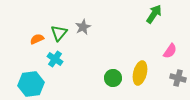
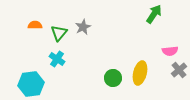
orange semicircle: moved 2 px left, 14 px up; rotated 24 degrees clockwise
pink semicircle: rotated 49 degrees clockwise
cyan cross: moved 2 px right
gray cross: moved 1 px right, 8 px up; rotated 35 degrees clockwise
